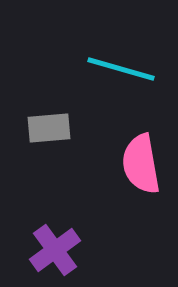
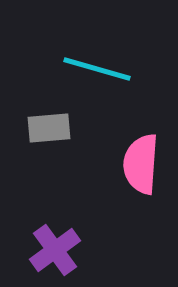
cyan line: moved 24 px left
pink semicircle: rotated 14 degrees clockwise
